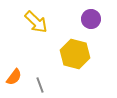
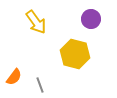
yellow arrow: rotated 10 degrees clockwise
